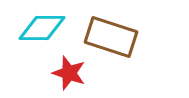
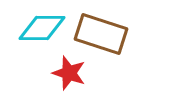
brown rectangle: moved 10 px left, 3 px up
